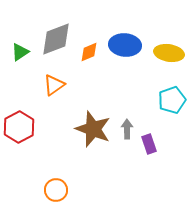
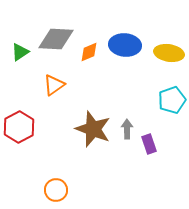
gray diamond: rotated 24 degrees clockwise
